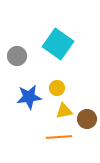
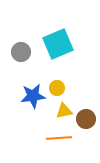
cyan square: rotated 32 degrees clockwise
gray circle: moved 4 px right, 4 px up
blue star: moved 4 px right, 1 px up
brown circle: moved 1 px left
orange line: moved 1 px down
